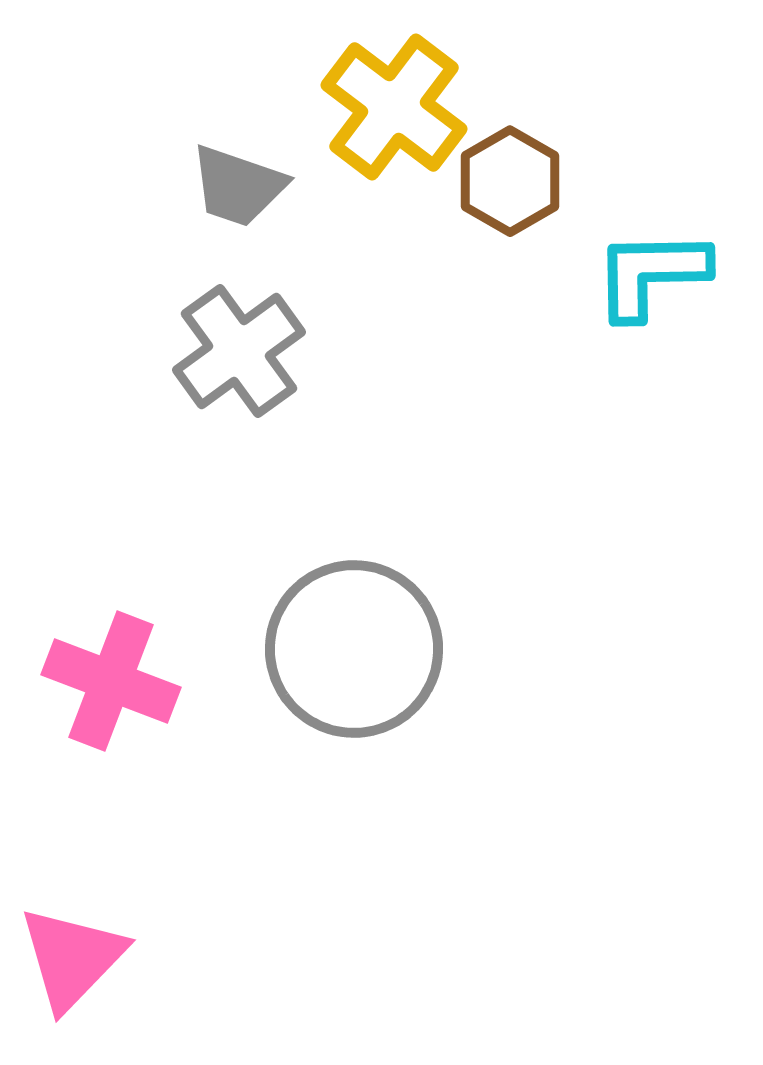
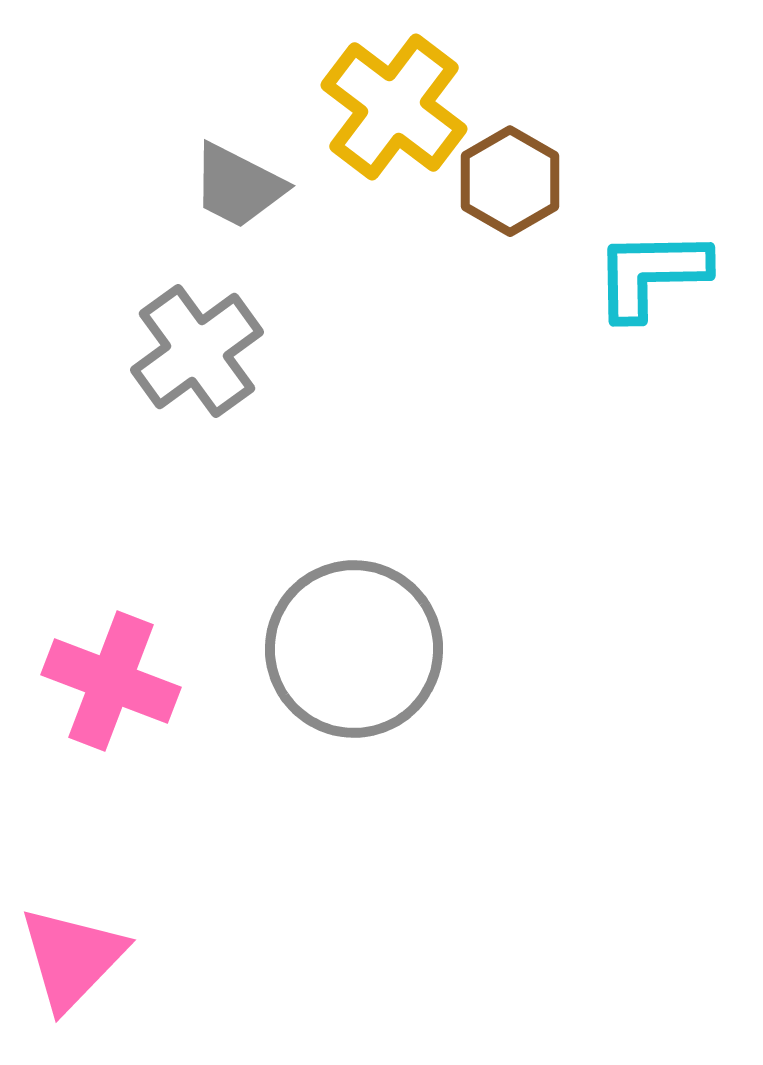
gray trapezoid: rotated 8 degrees clockwise
gray cross: moved 42 px left
